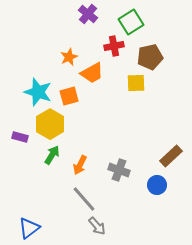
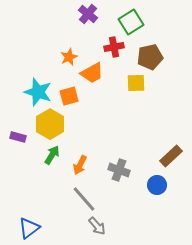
red cross: moved 1 px down
purple rectangle: moved 2 px left
